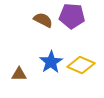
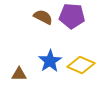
brown semicircle: moved 3 px up
blue star: moved 1 px left, 1 px up
